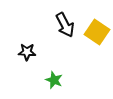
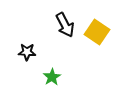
green star: moved 2 px left, 3 px up; rotated 18 degrees clockwise
